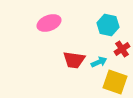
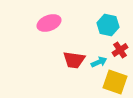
red cross: moved 2 px left, 1 px down
